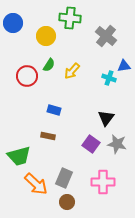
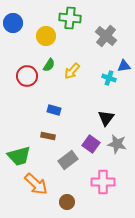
gray rectangle: moved 4 px right, 18 px up; rotated 30 degrees clockwise
